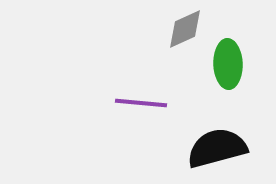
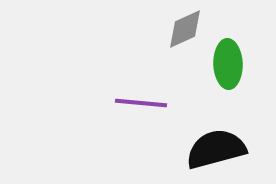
black semicircle: moved 1 px left, 1 px down
